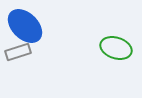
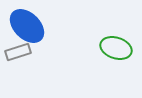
blue ellipse: moved 2 px right
